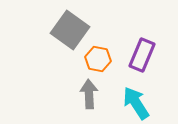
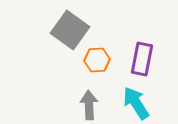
purple rectangle: moved 4 px down; rotated 12 degrees counterclockwise
orange hexagon: moved 1 px left, 1 px down; rotated 15 degrees counterclockwise
gray arrow: moved 11 px down
